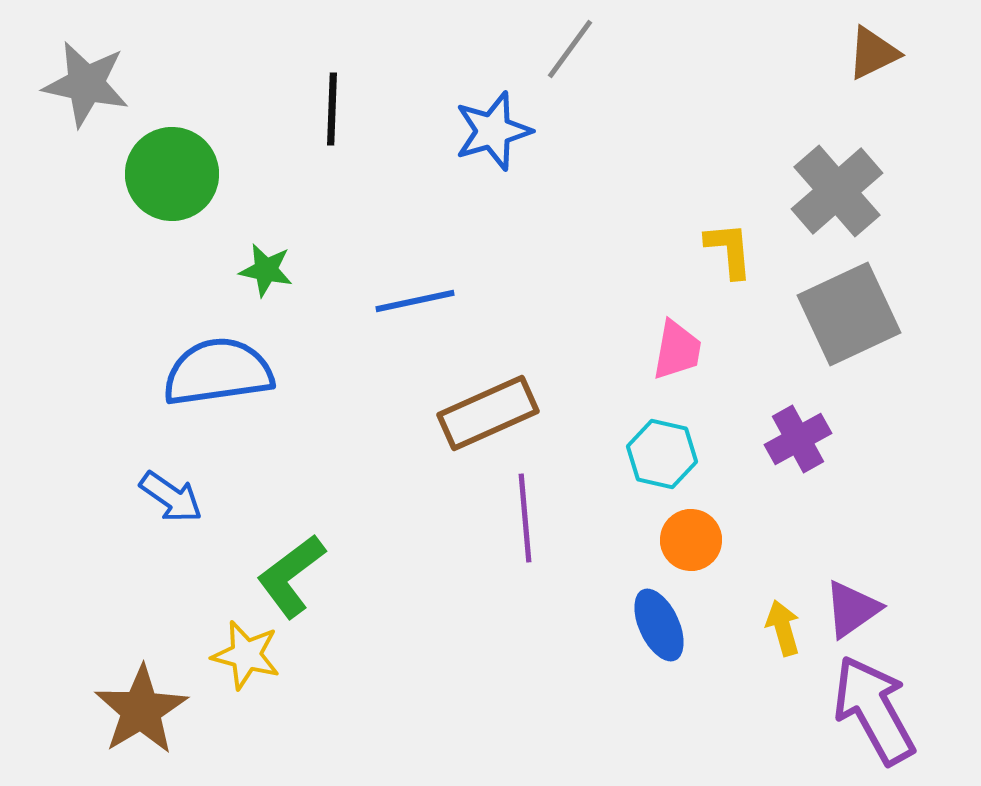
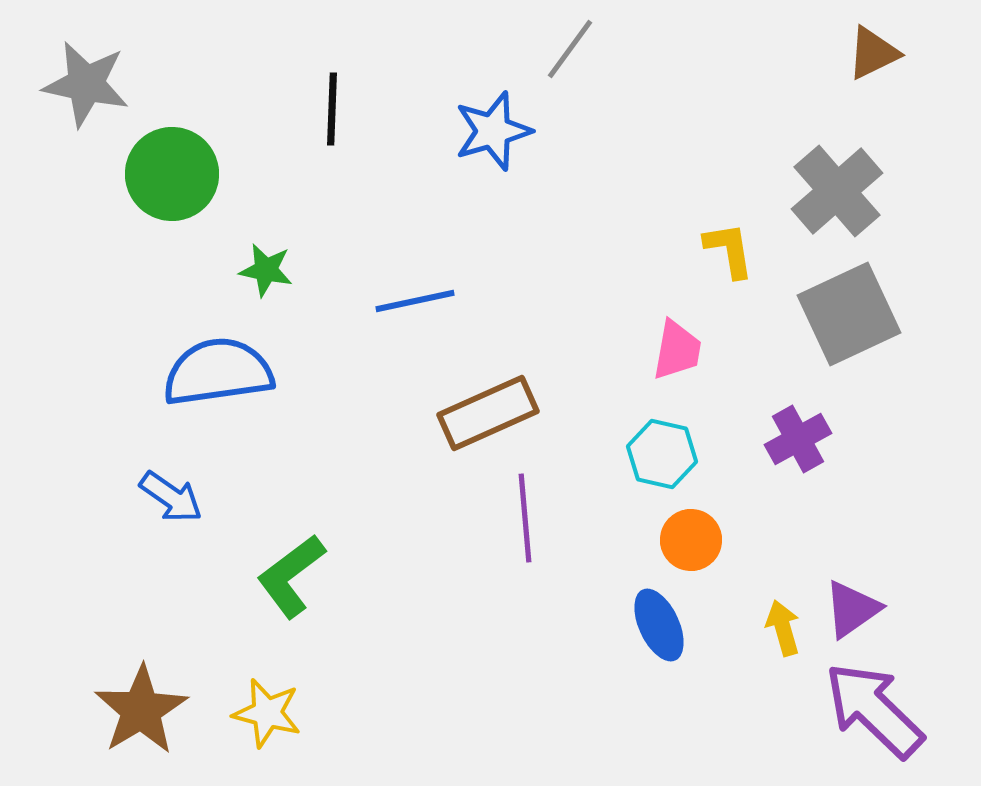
yellow L-shape: rotated 4 degrees counterclockwise
yellow star: moved 21 px right, 58 px down
purple arrow: rotated 17 degrees counterclockwise
